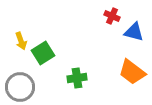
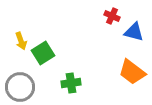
green cross: moved 6 px left, 5 px down
